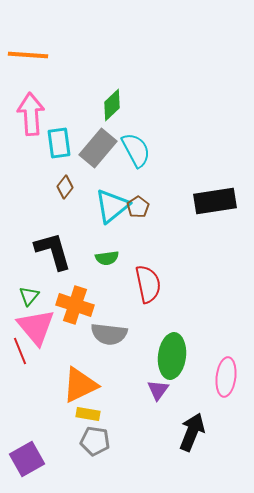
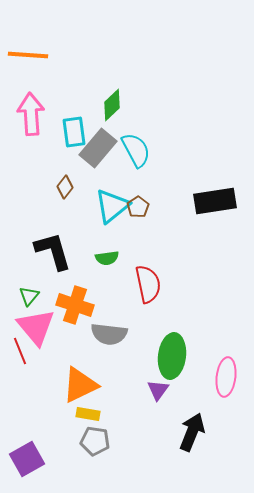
cyan rectangle: moved 15 px right, 11 px up
